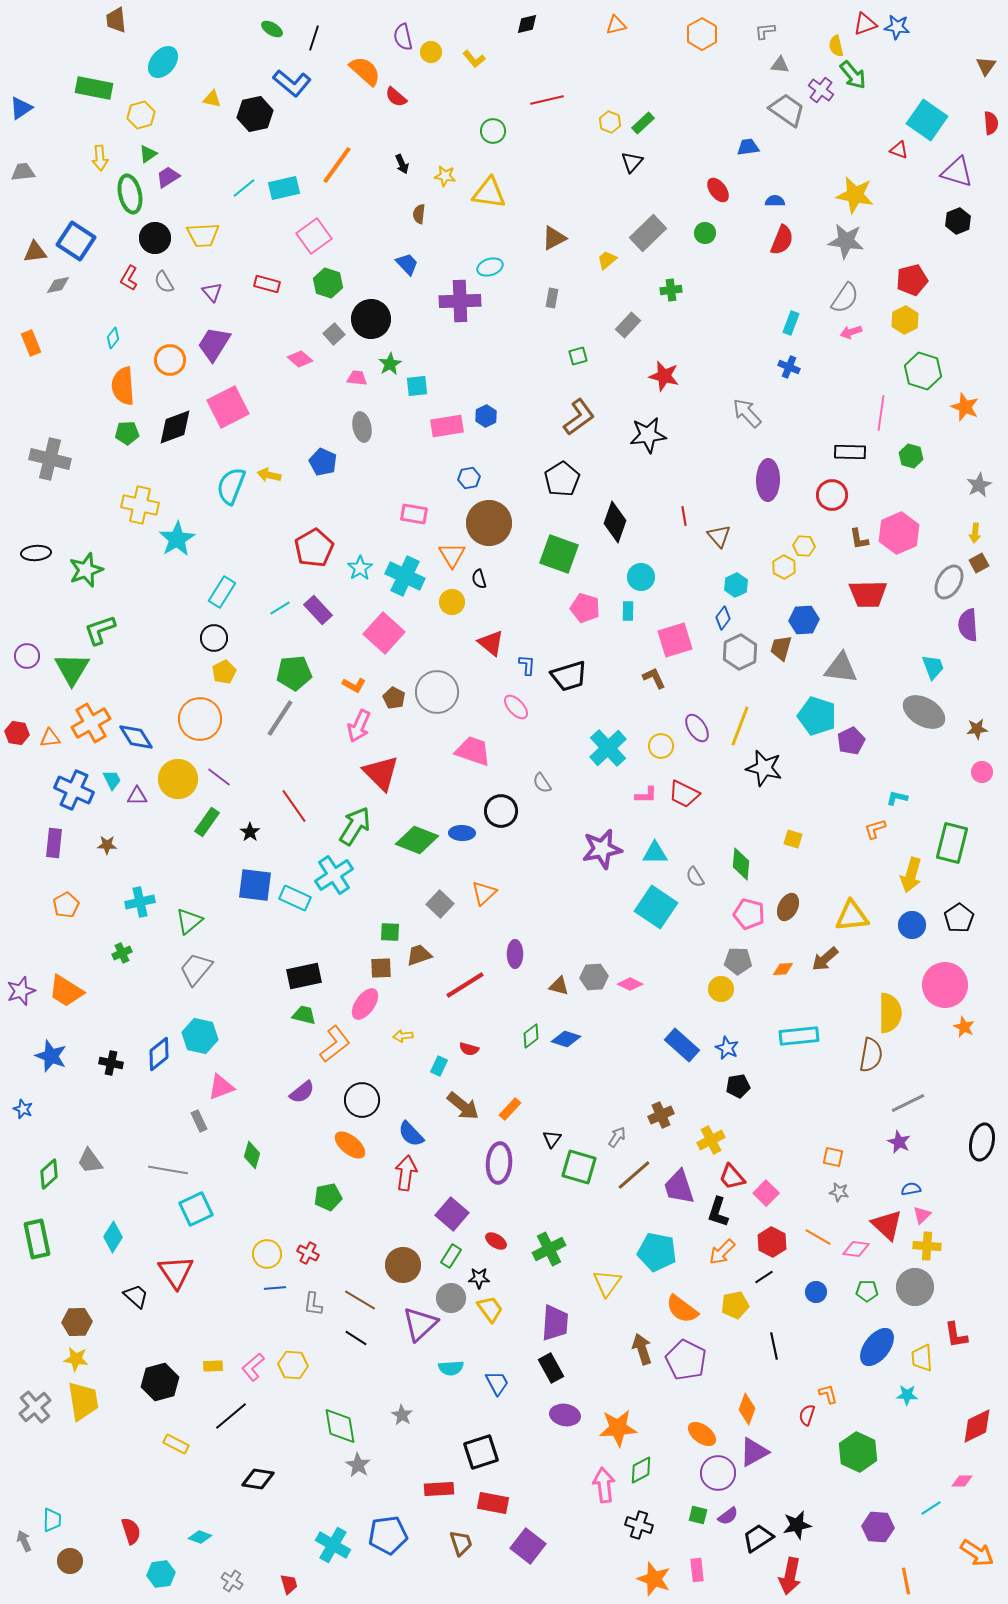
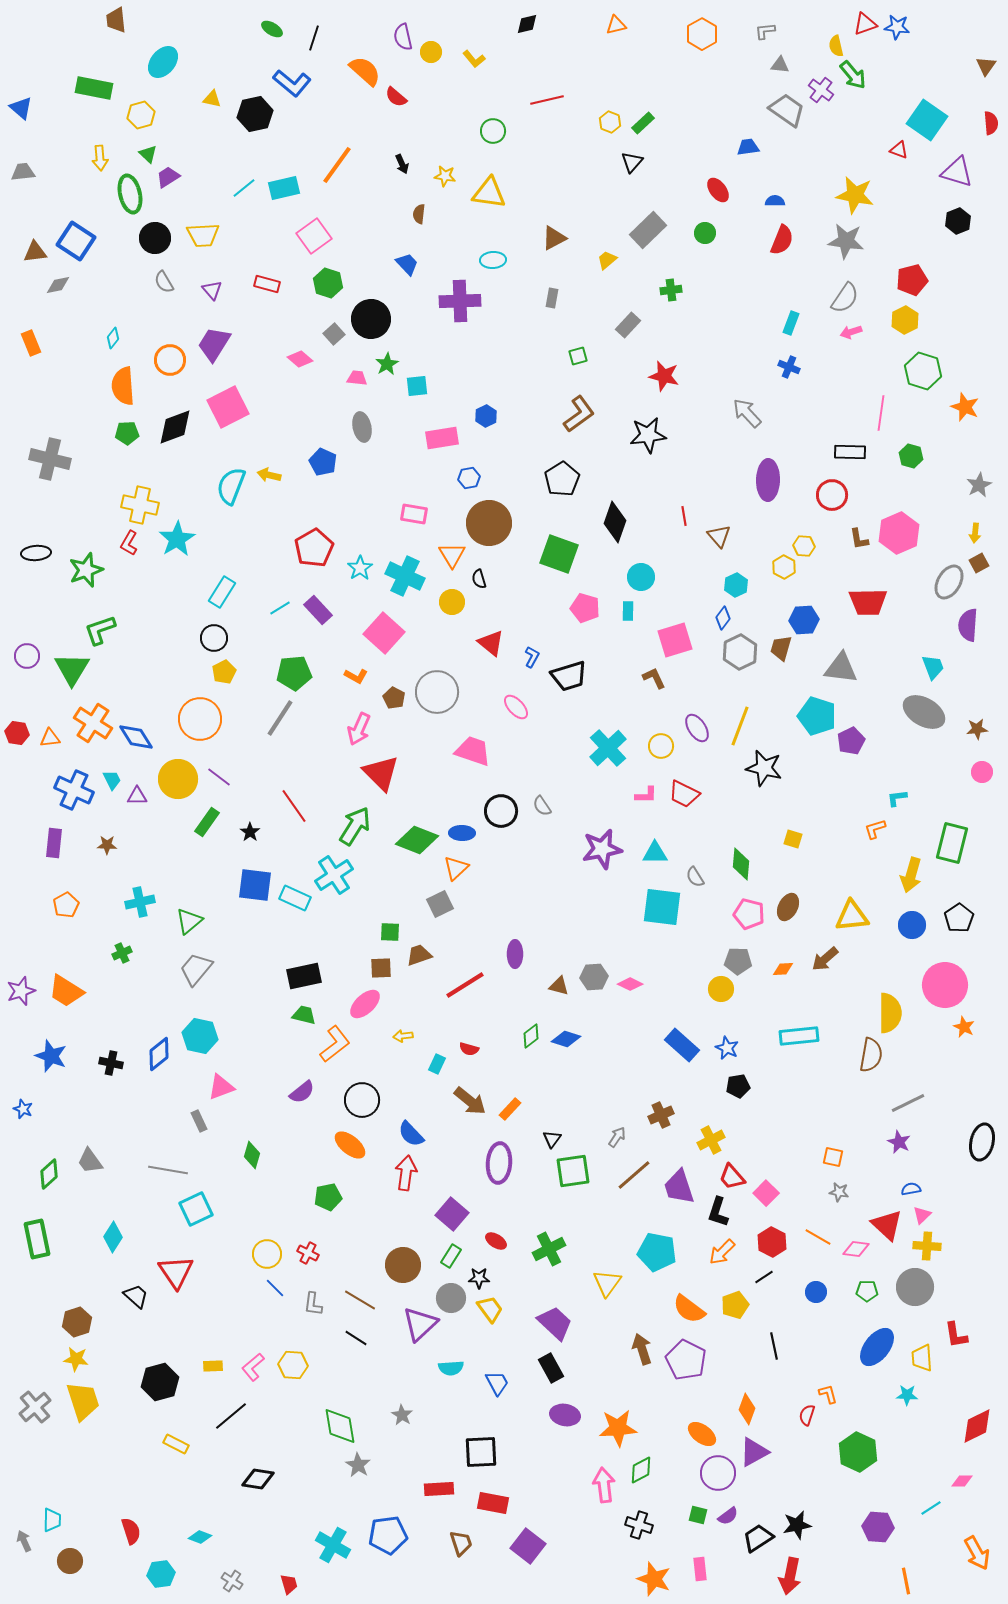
blue triangle at (21, 108): rotated 45 degrees counterclockwise
green triangle at (148, 154): rotated 42 degrees counterclockwise
gray rectangle at (648, 233): moved 3 px up
cyan ellipse at (490, 267): moved 3 px right, 7 px up; rotated 15 degrees clockwise
red L-shape at (129, 278): moved 265 px down
purple triangle at (212, 292): moved 2 px up
green star at (390, 364): moved 3 px left
brown L-shape at (579, 417): moved 3 px up
pink rectangle at (447, 426): moved 5 px left, 12 px down
red trapezoid at (868, 594): moved 8 px down
purple semicircle at (968, 625): rotated 8 degrees clockwise
blue L-shape at (527, 665): moved 5 px right, 8 px up; rotated 25 degrees clockwise
orange L-shape at (354, 685): moved 2 px right, 9 px up
orange cross at (91, 723): moved 2 px right; rotated 27 degrees counterclockwise
pink arrow at (359, 726): moved 3 px down
gray semicircle at (542, 783): moved 23 px down
cyan L-shape at (897, 798): rotated 20 degrees counterclockwise
orange triangle at (484, 893): moved 28 px left, 25 px up
gray square at (440, 904): rotated 20 degrees clockwise
cyan square at (656, 907): moved 6 px right; rotated 27 degrees counterclockwise
pink ellipse at (365, 1004): rotated 12 degrees clockwise
cyan rectangle at (439, 1066): moved 2 px left, 2 px up
brown arrow at (463, 1106): moved 7 px right, 5 px up
green square at (579, 1167): moved 6 px left, 4 px down; rotated 24 degrees counterclockwise
blue line at (275, 1288): rotated 50 degrees clockwise
yellow pentagon at (735, 1305): rotated 8 degrees counterclockwise
orange semicircle at (682, 1309): moved 7 px right
brown hexagon at (77, 1322): rotated 16 degrees counterclockwise
purple trapezoid at (555, 1323): rotated 51 degrees counterclockwise
yellow trapezoid at (83, 1401): rotated 9 degrees counterclockwise
black square at (481, 1452): rotated 15 degrees clockwise
orange arrow at (977, 1553): rotated 28 degrees clockwise
pink rectangle at (697, 1570): moved 3 px right, 1 px up
